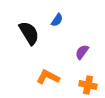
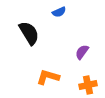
blue semicircle: moved 2 px right, 8 px up; rotated 32 degrees clockwise
orange L-shape: rotated 10 degrees counterclockwise
orange cross: rotated 24 degrees counterclockwise
